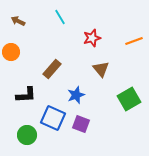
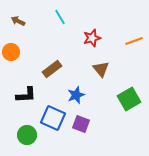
brown rectangle: rotated 12 degrees clockwise
